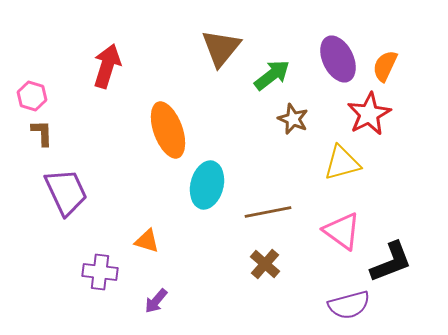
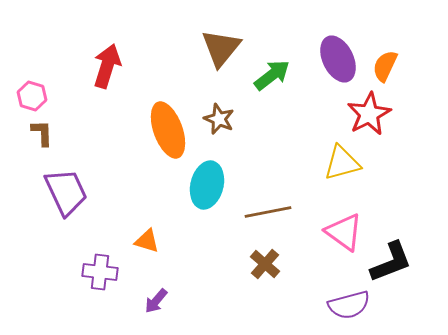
brown star: moved 74 px left
pink triangle: moved 2 px right, 1 px down
